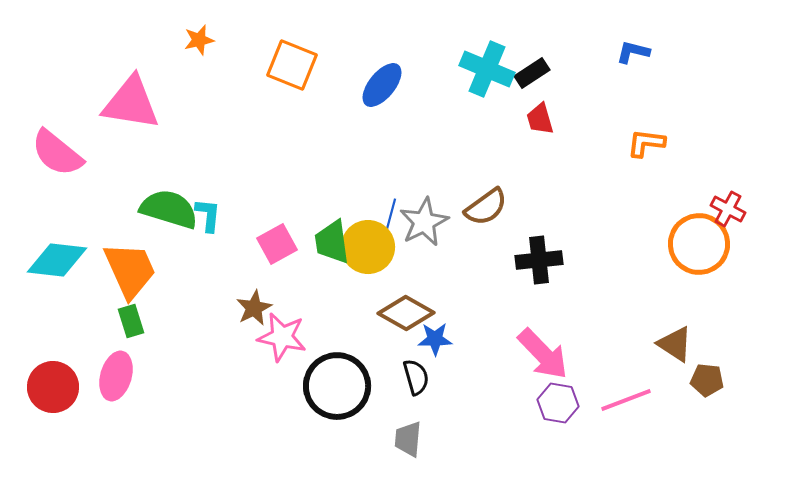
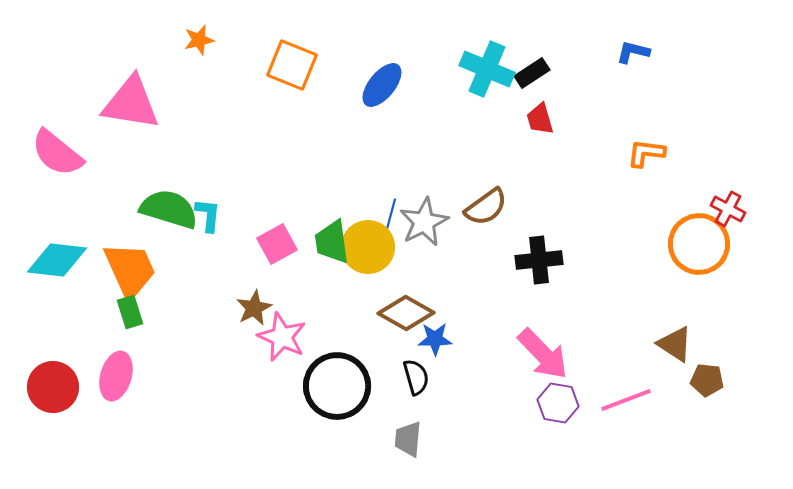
orange L-shape: moved 10 px down
green rectangle: moved 1 px left, 9 px up
pink star: rotated 12 degrees clockwise
